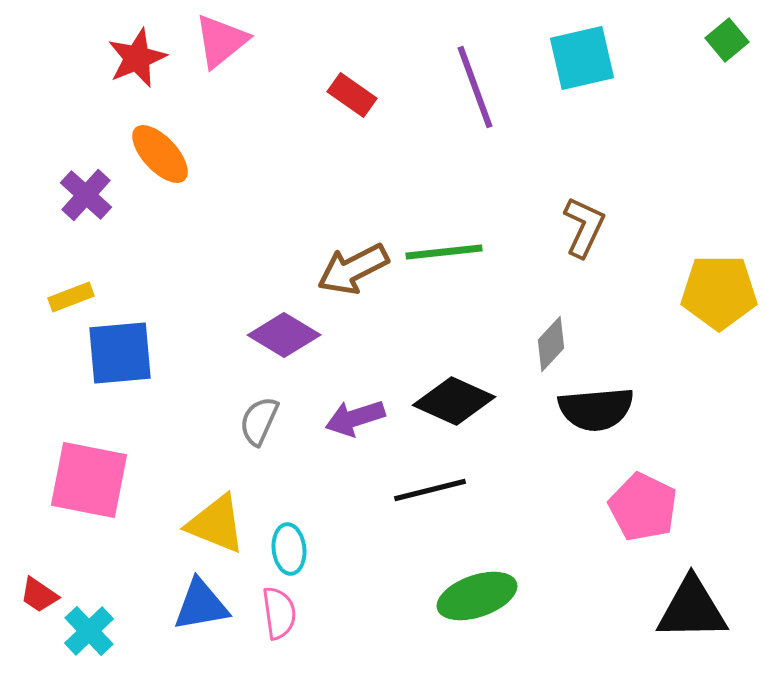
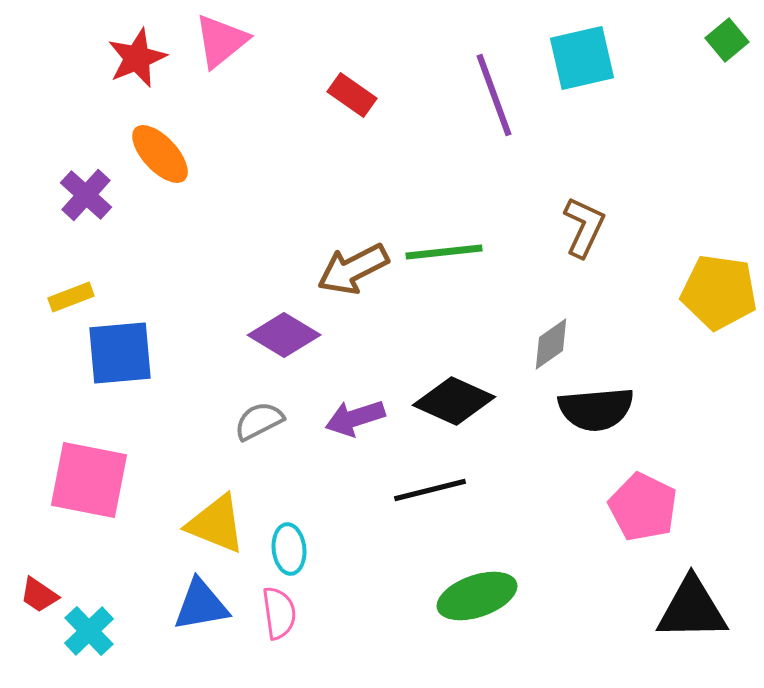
purple line: moved 19 px right, 8 px down
yellow pentagon: rotated 8 degrees clockwise
gray diamond: rotated 12 degrees clockwise
gray semicircle: rotated 39 degrees clockwise
